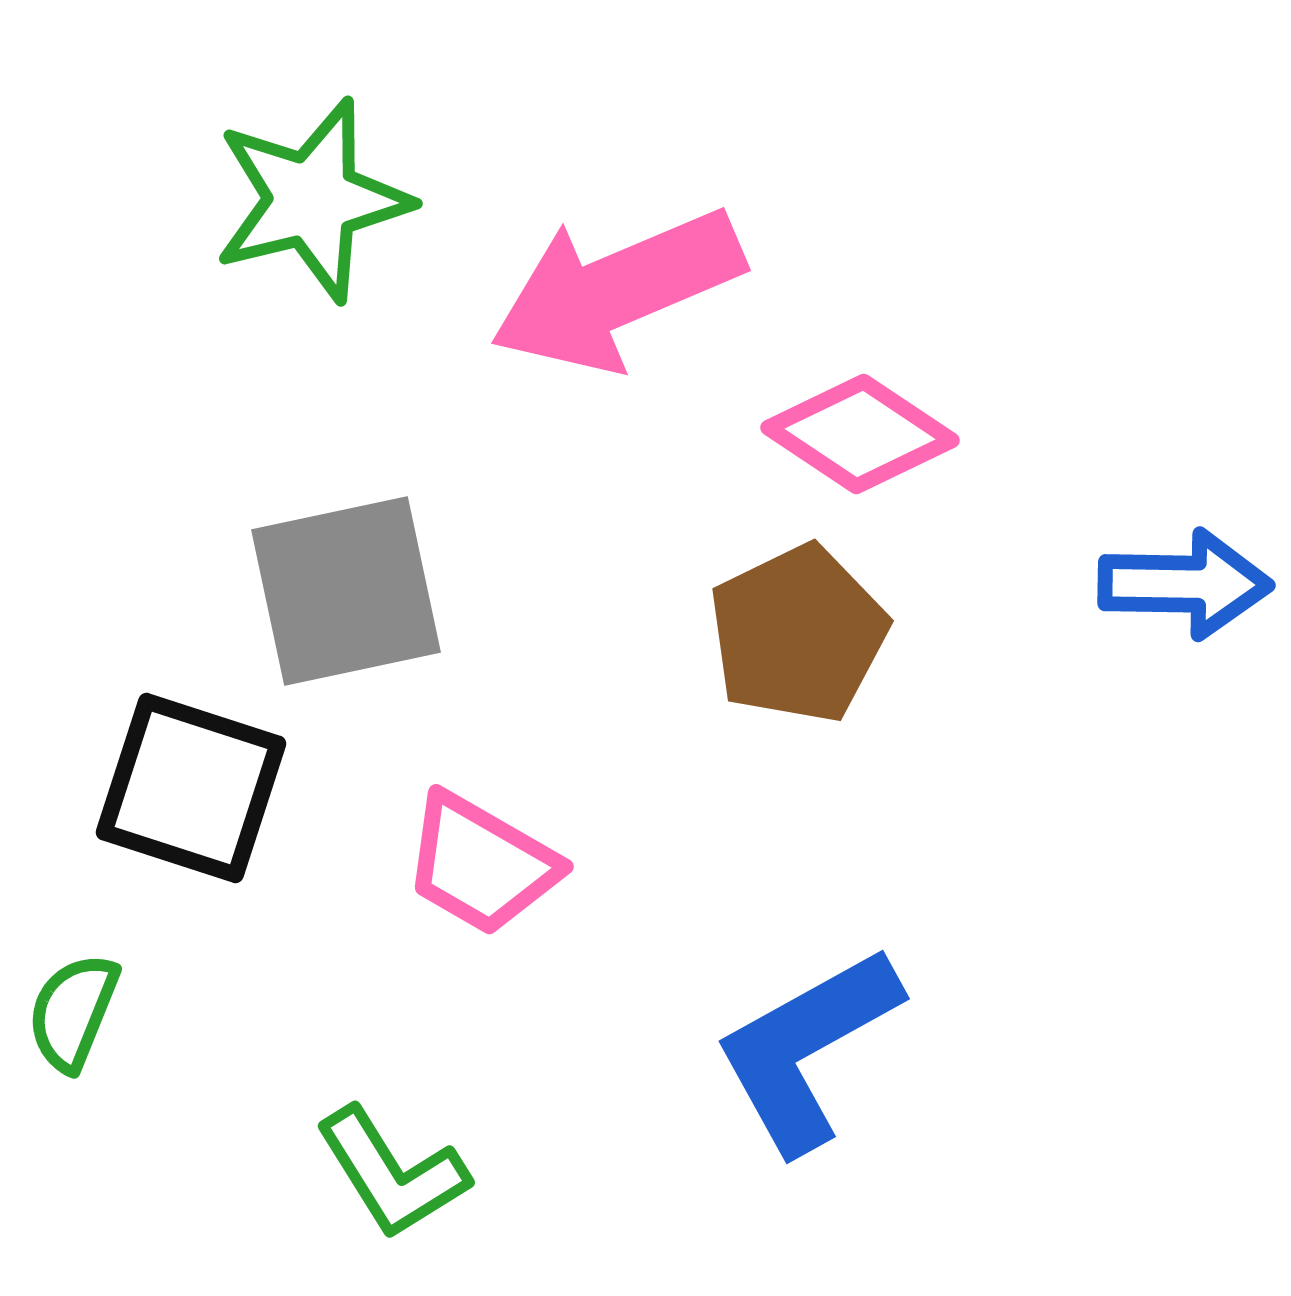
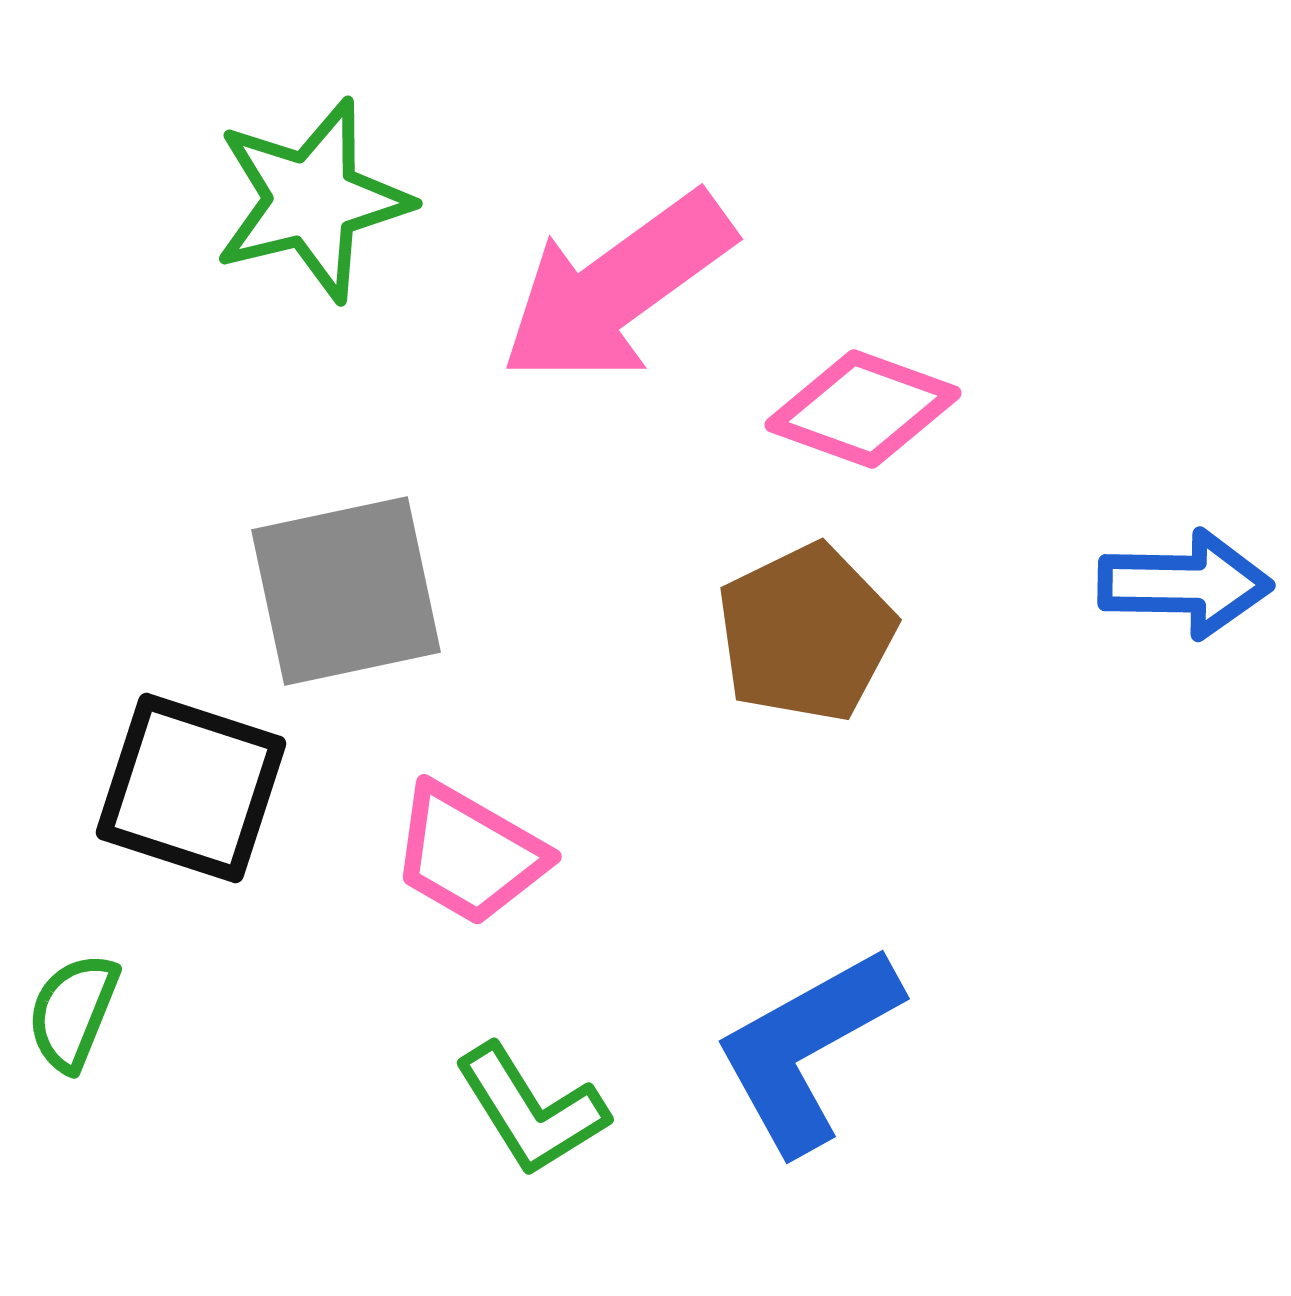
pink arrow: moved 2 px up; rotated 13 degrees counterclockwise
pink diamond: moved 3 px right, 25 px up; rotated 14 degrees counterclockwise
brown pentagon: moved 8 px right, 1 px up
pink trapezoid: moved 12 px left, 10 px up
green L-shape: moved 139 px right, 63 px up
